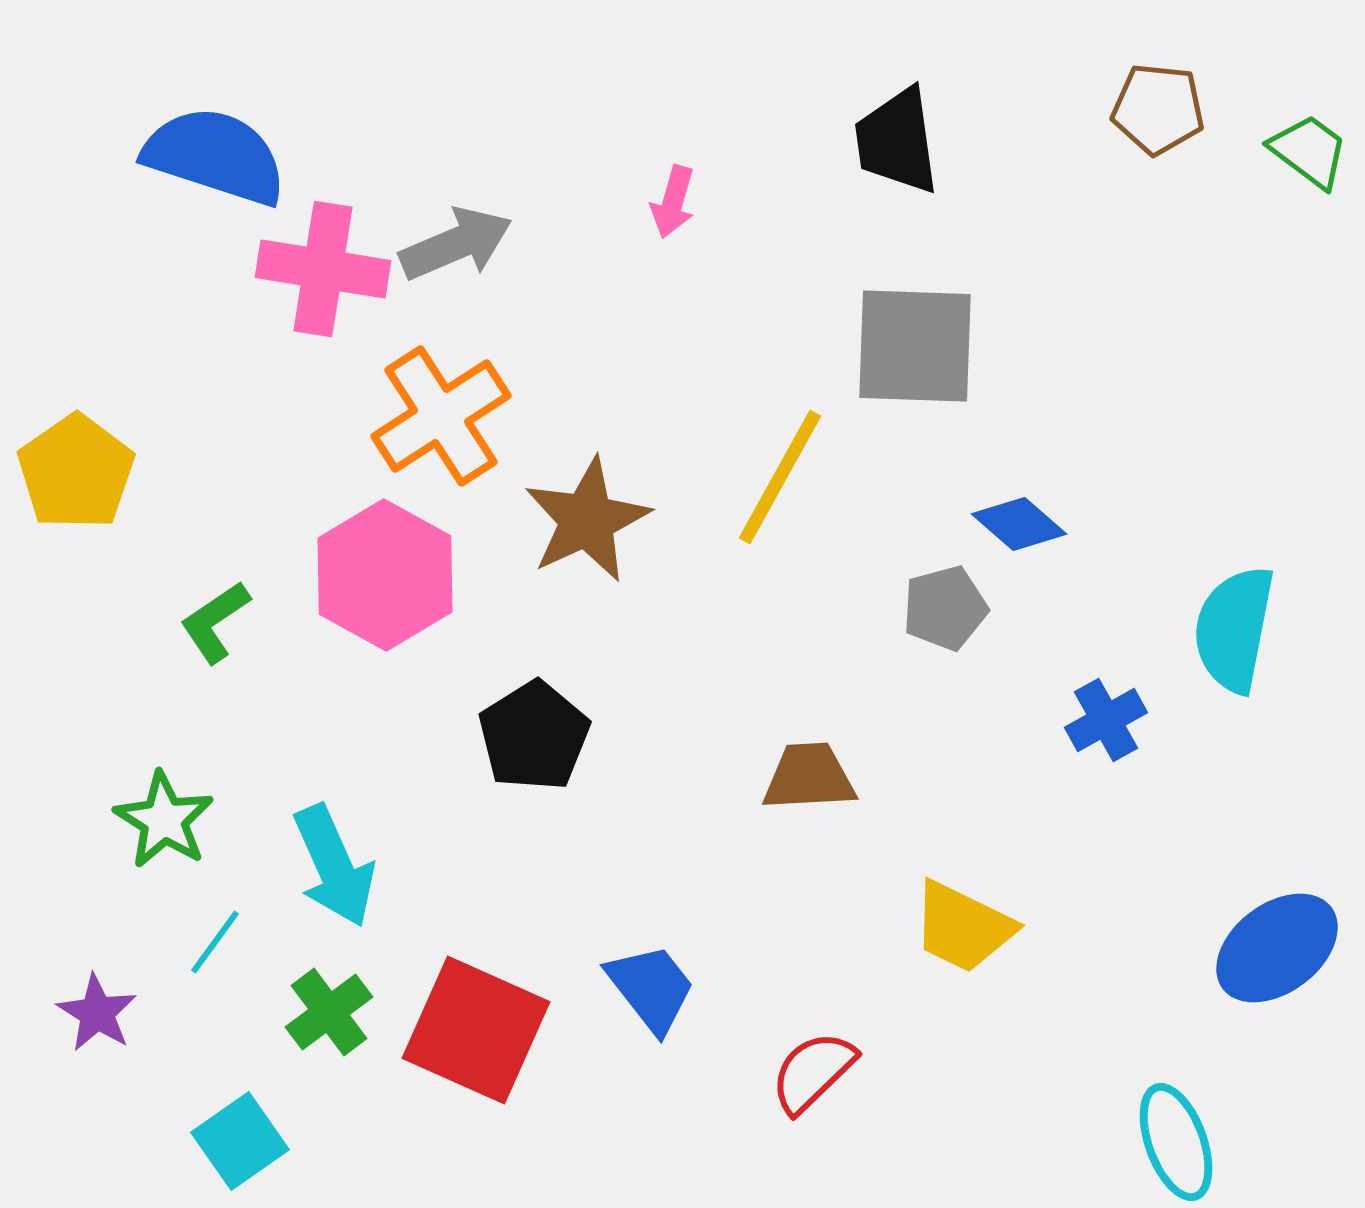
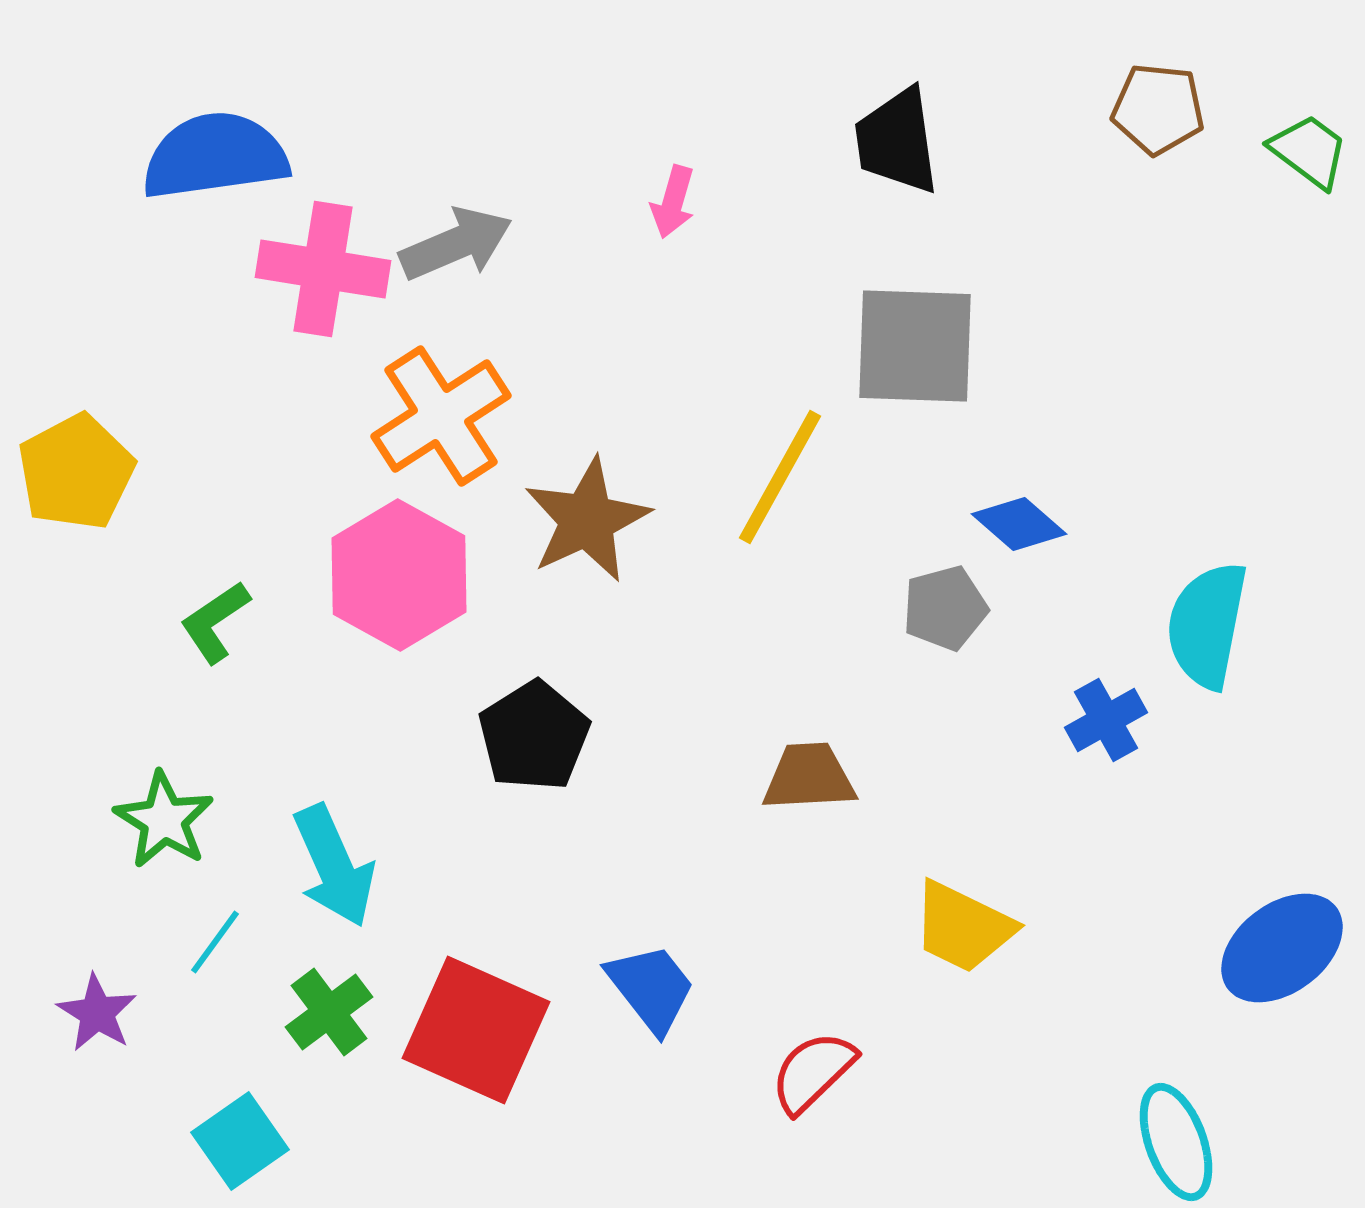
blue semicircle: rotated 26 degrees counterclockwise
yellow pentagon: rotated 7 degrees clockwise
pink hexagon: moved 14 px right
cyan semicircle: moved 27 px left, 4 px up
blue ellipse: moved 5 px right
